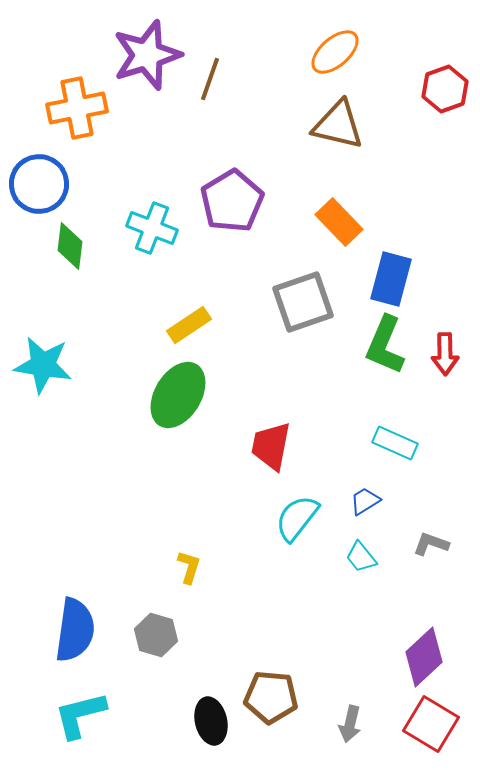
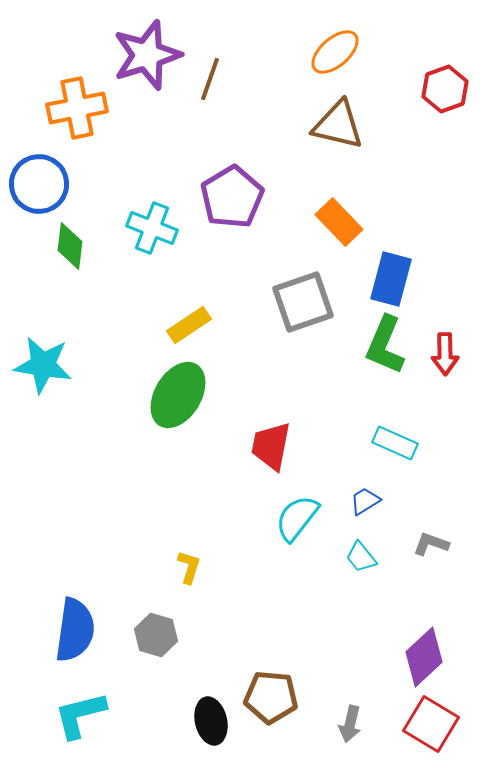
purple pentagon: moved 4 px up
